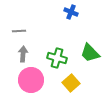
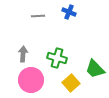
blue cross: moved 2 px left
gray line: moved 19 px right, 15 px up
green trapezoid: moved 5 px right, 16 px down
